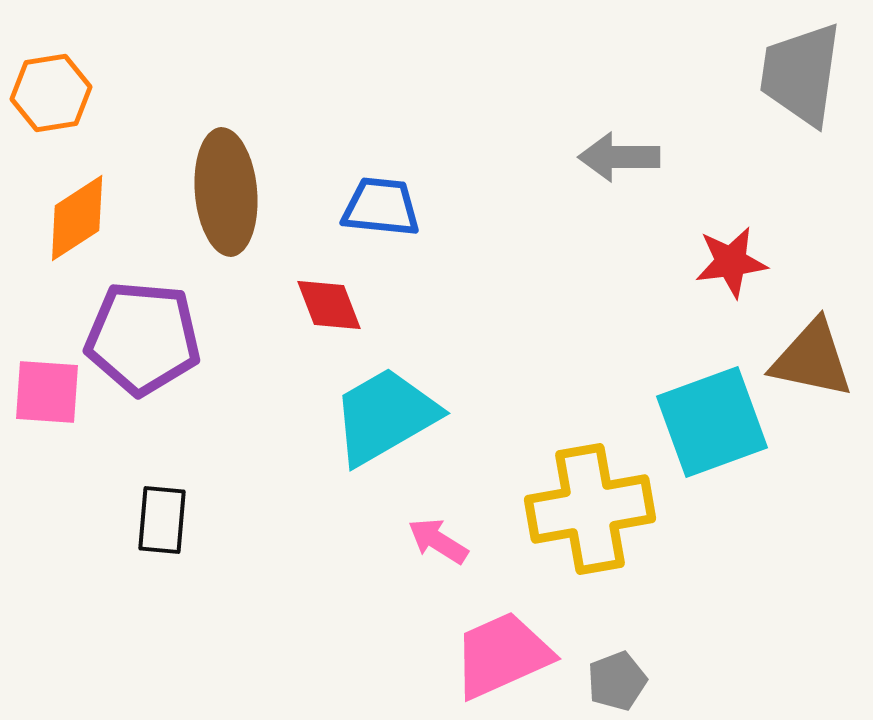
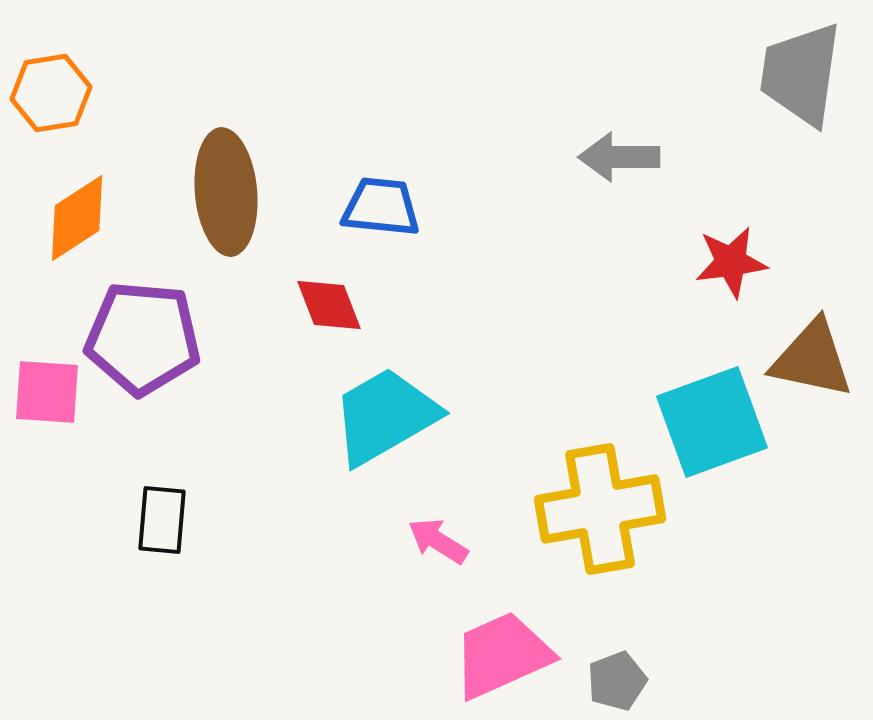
yellow cross: moved 10 px right
